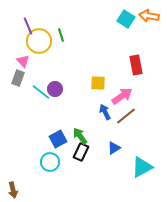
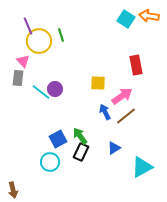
gray rectangle: rotated 14 degrees counterclockwise
